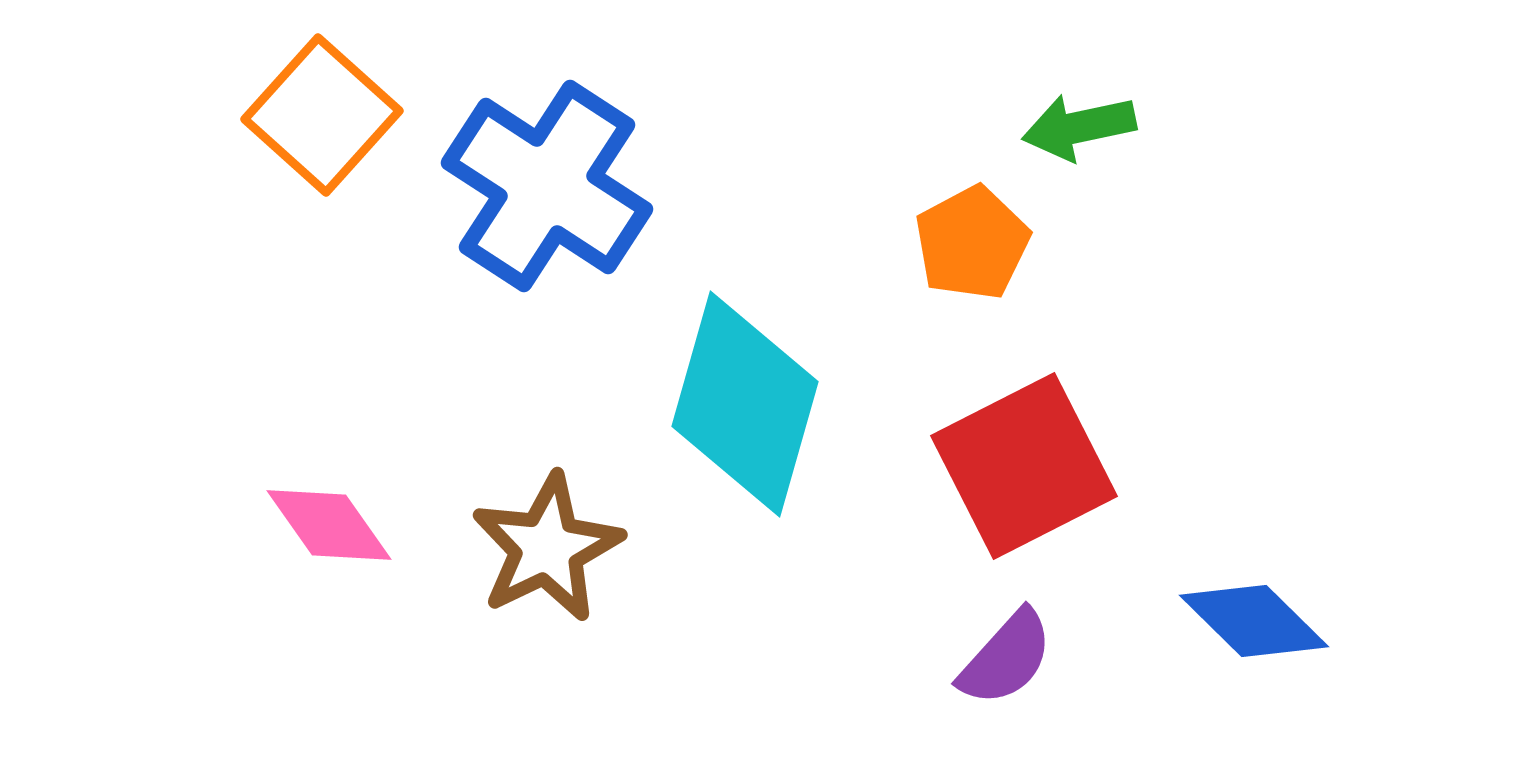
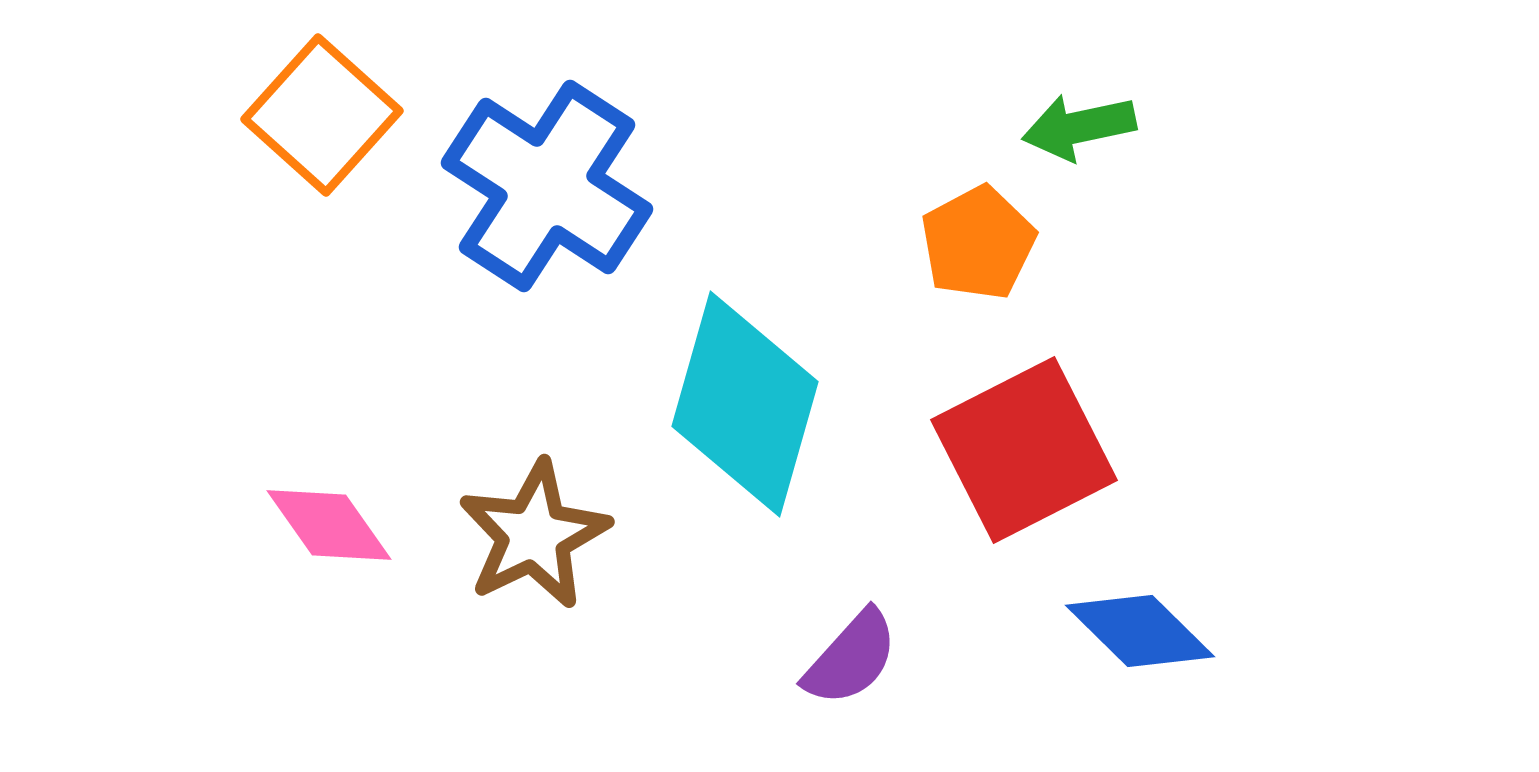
orange pentagon: moved 6 px right
red square: moved 16 px up
brown star: moved 13 px left, 13 px up
blue diamond: moved 114 px left, 10 px down
purple semicircle: moved 155 px left
